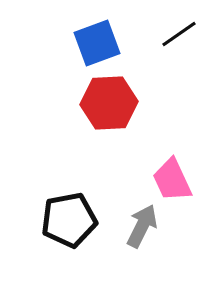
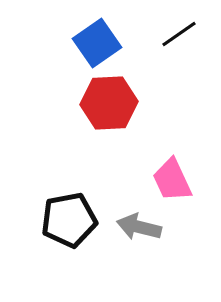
blue square: rotated 15 degrees counterclockwise
gray arrow: moved 3 px left, 1 px down; rotated 102 degrees counterclockwise
